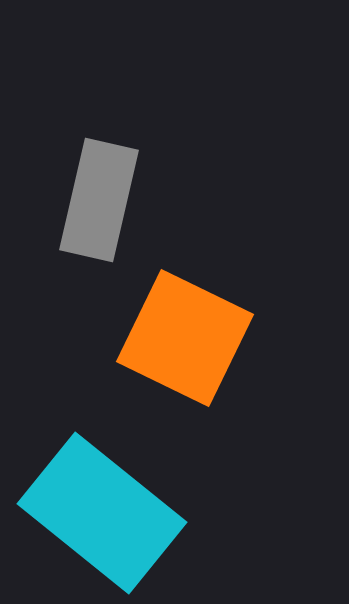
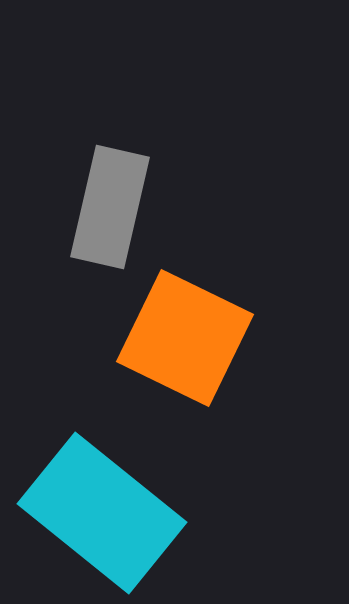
gray rectangle: moved 11 px right, 7 px down
